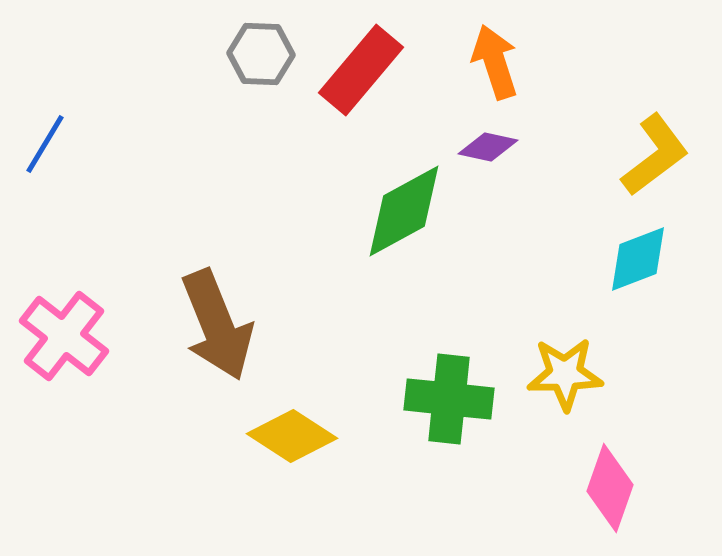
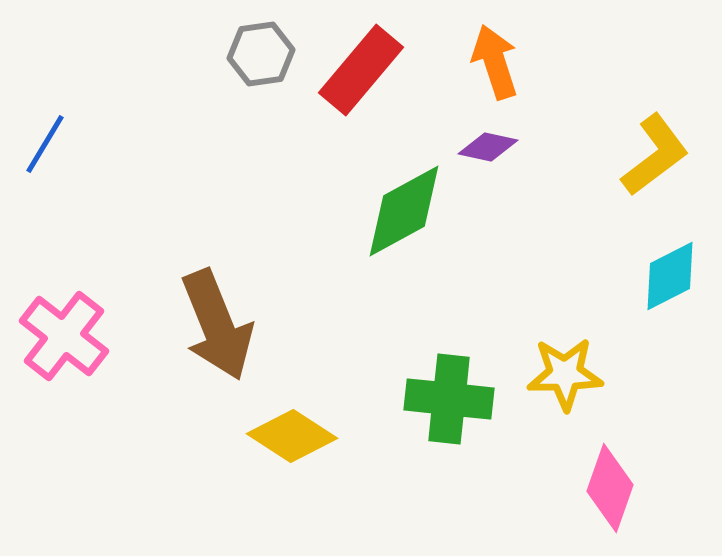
gray hexagon: rotated 10 degrees counterclockwise
cyan diamond: moved 32 px right, 17 px down; rotated 6 degrees counterclockwise
